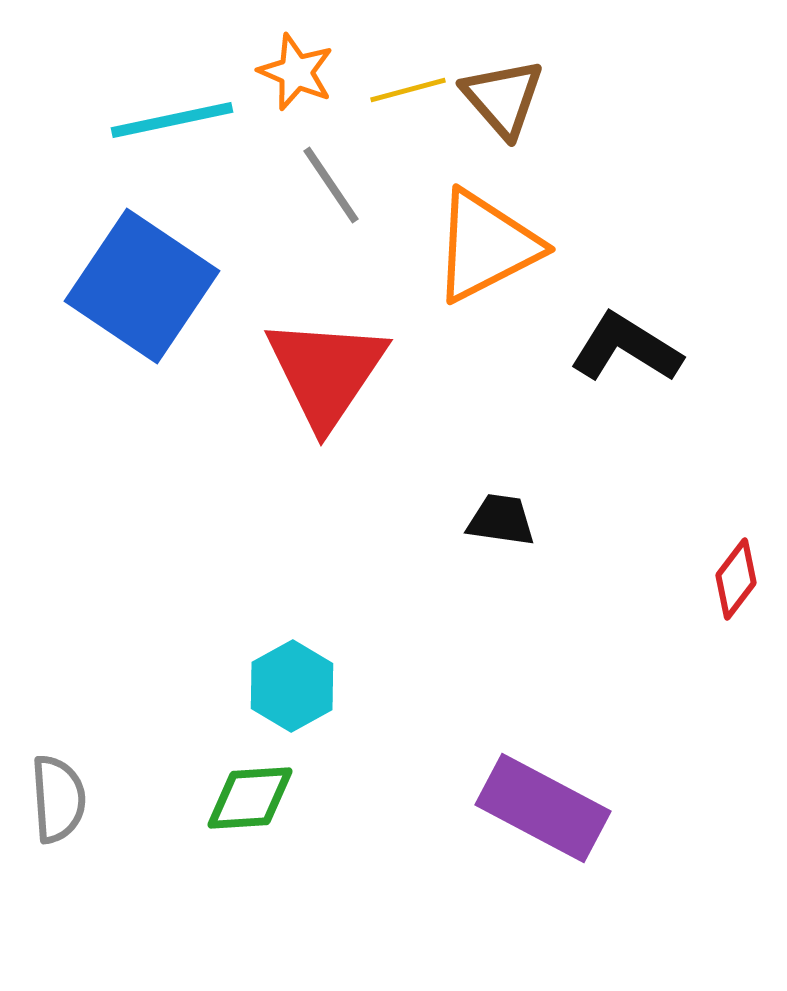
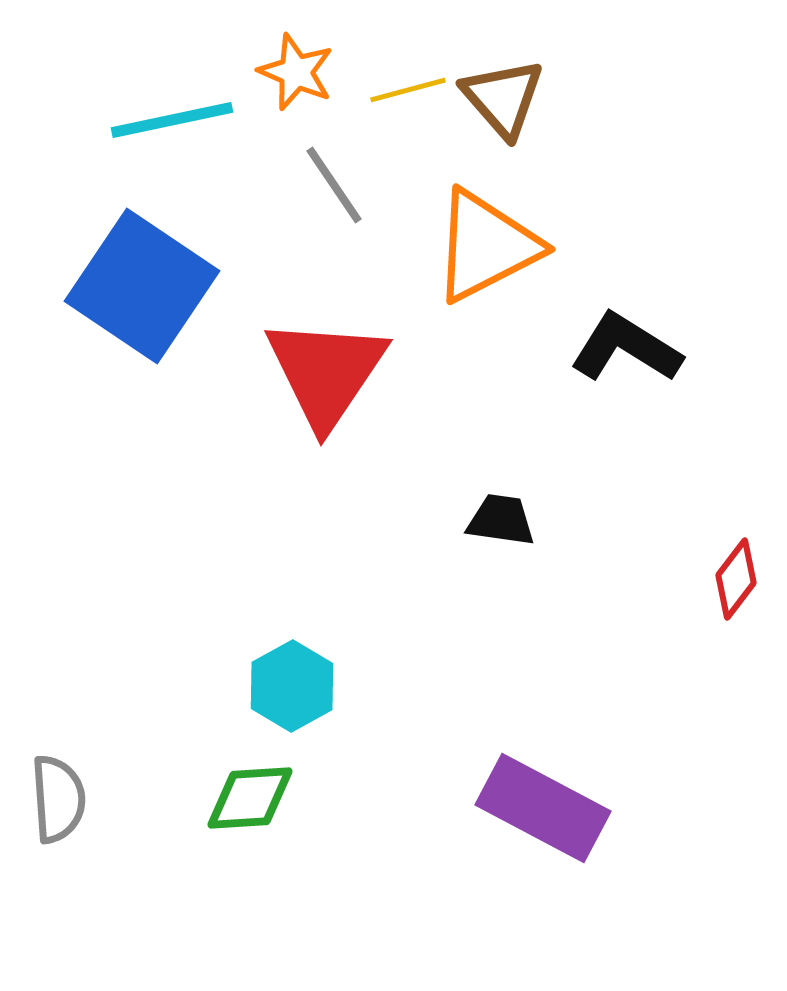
gray line: moved 3 px right
